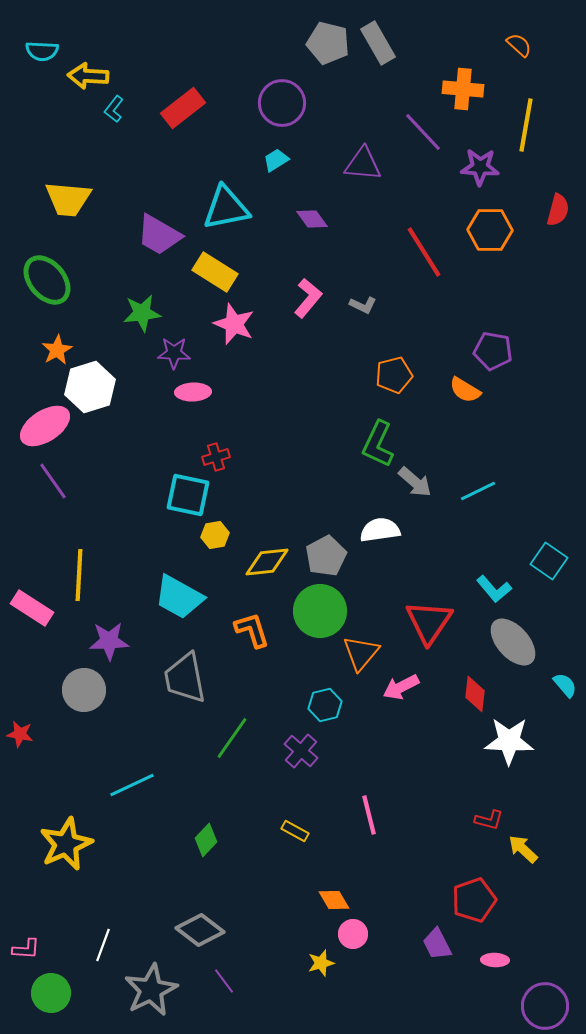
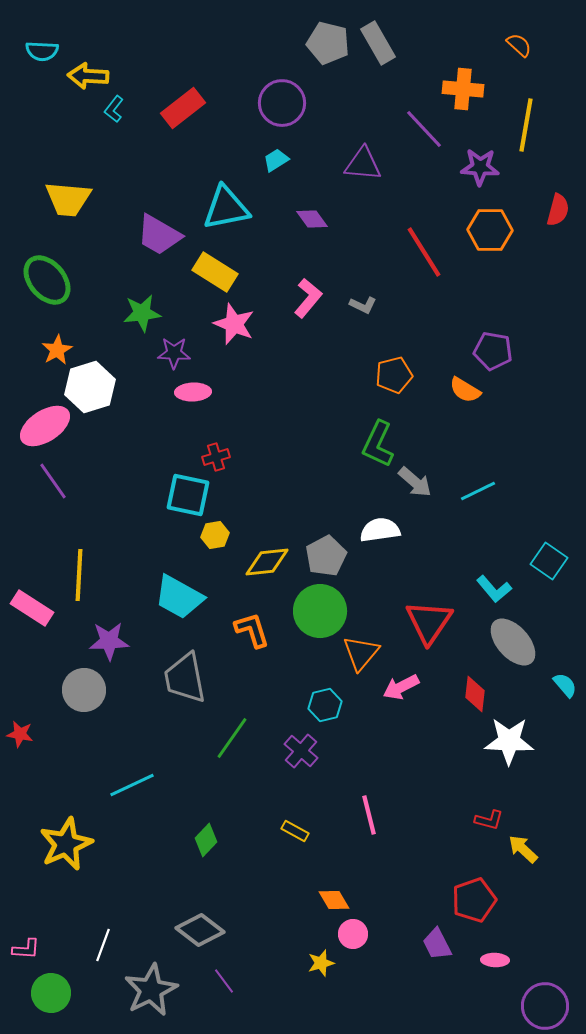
purple line at (423, 132): moved 1 px right, 3 px up
